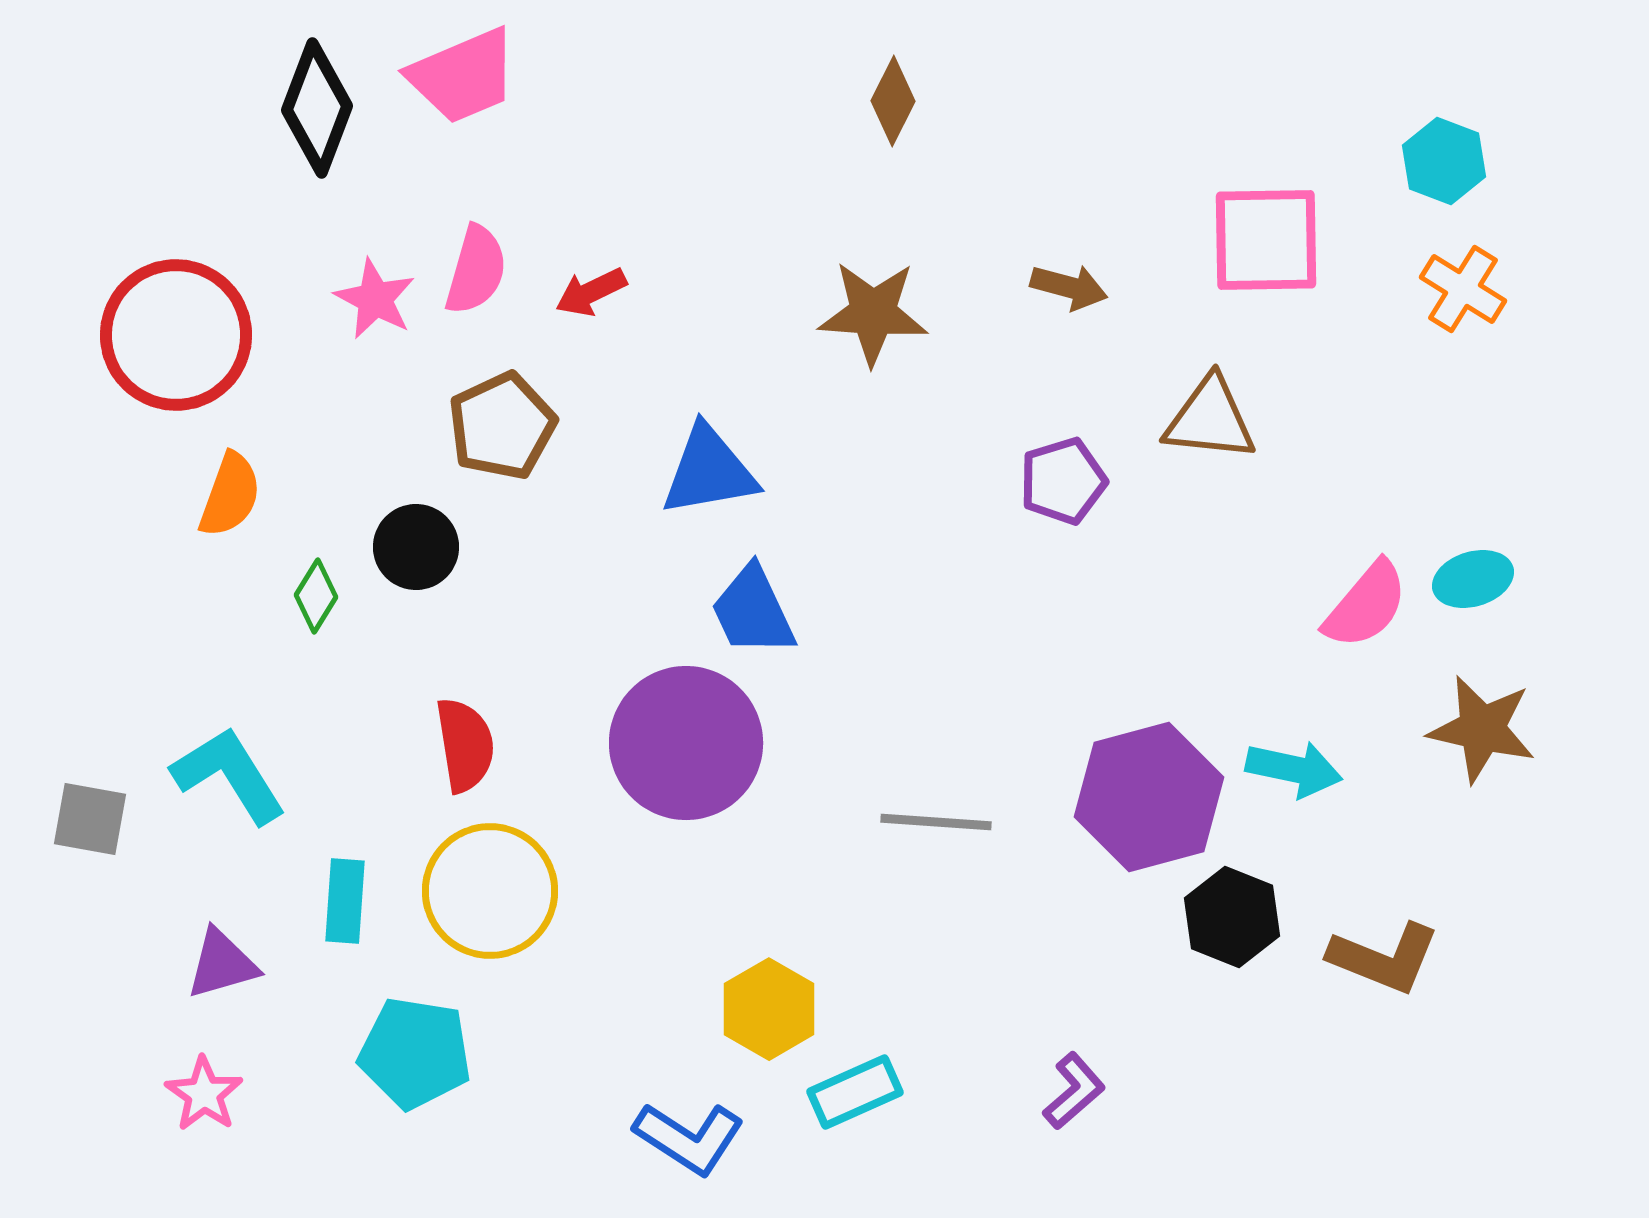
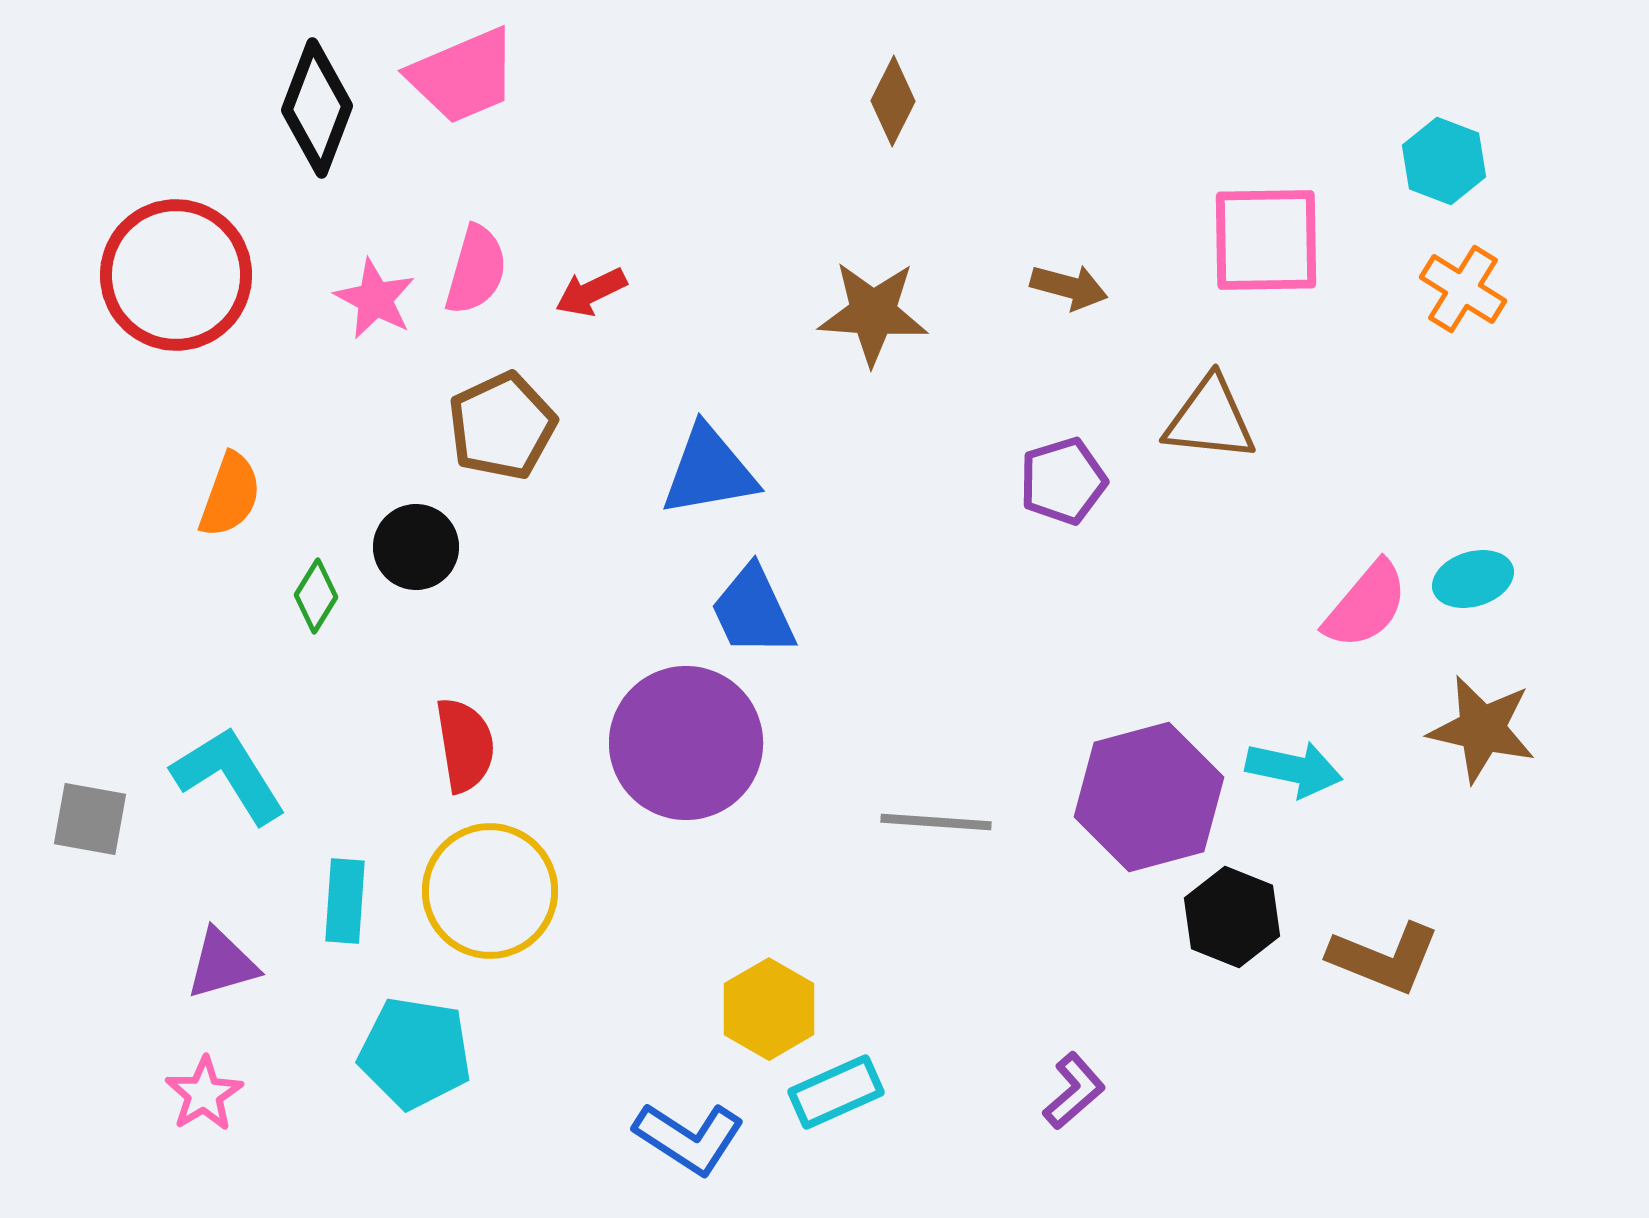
red circle at (176, 335): moved 60 px up
cyan rectangle at (855, 1092): moved 19 px left
pink star at (204, 1094): rotated 6 degrees clockwise
